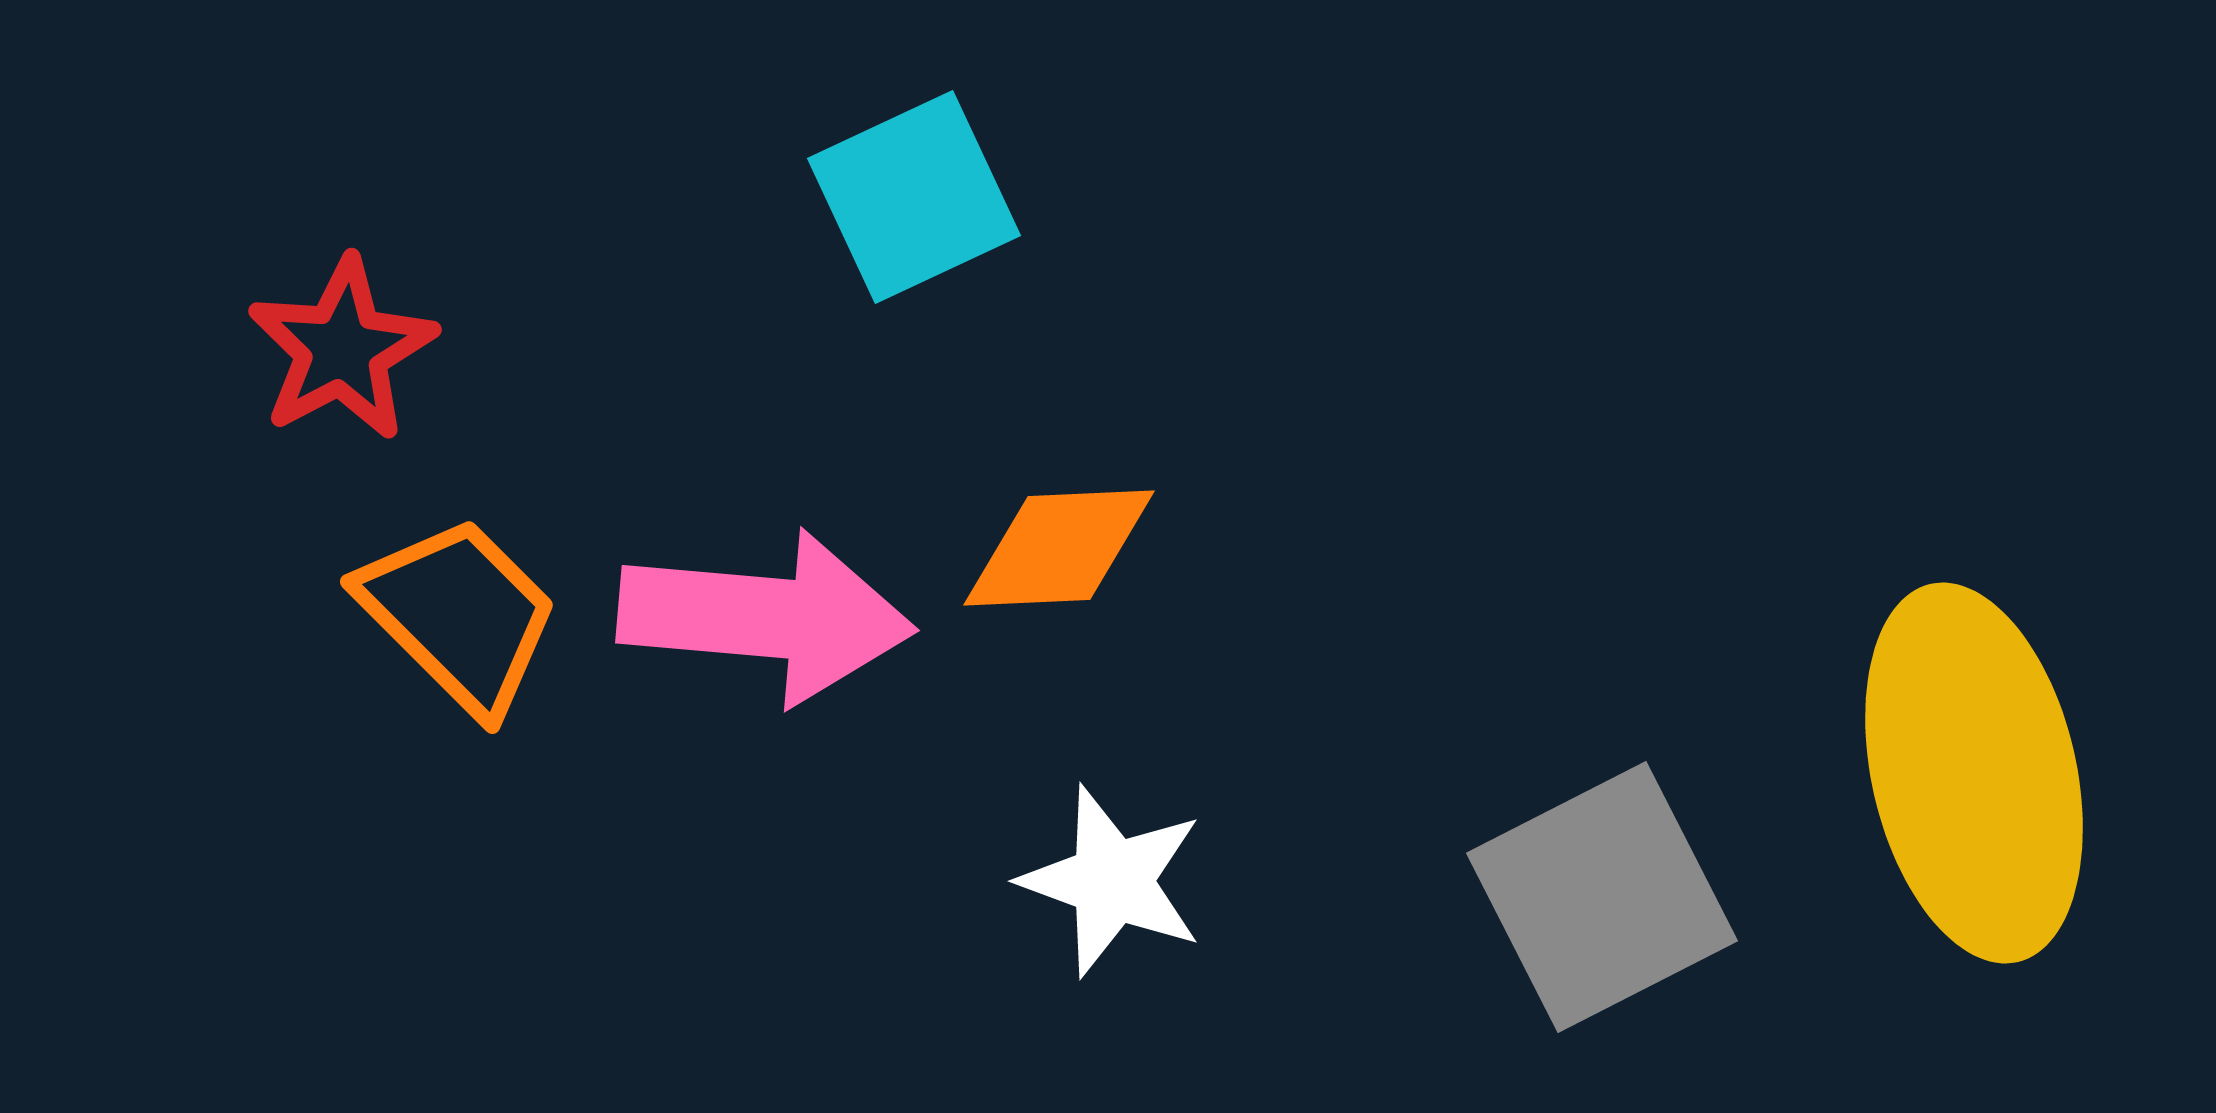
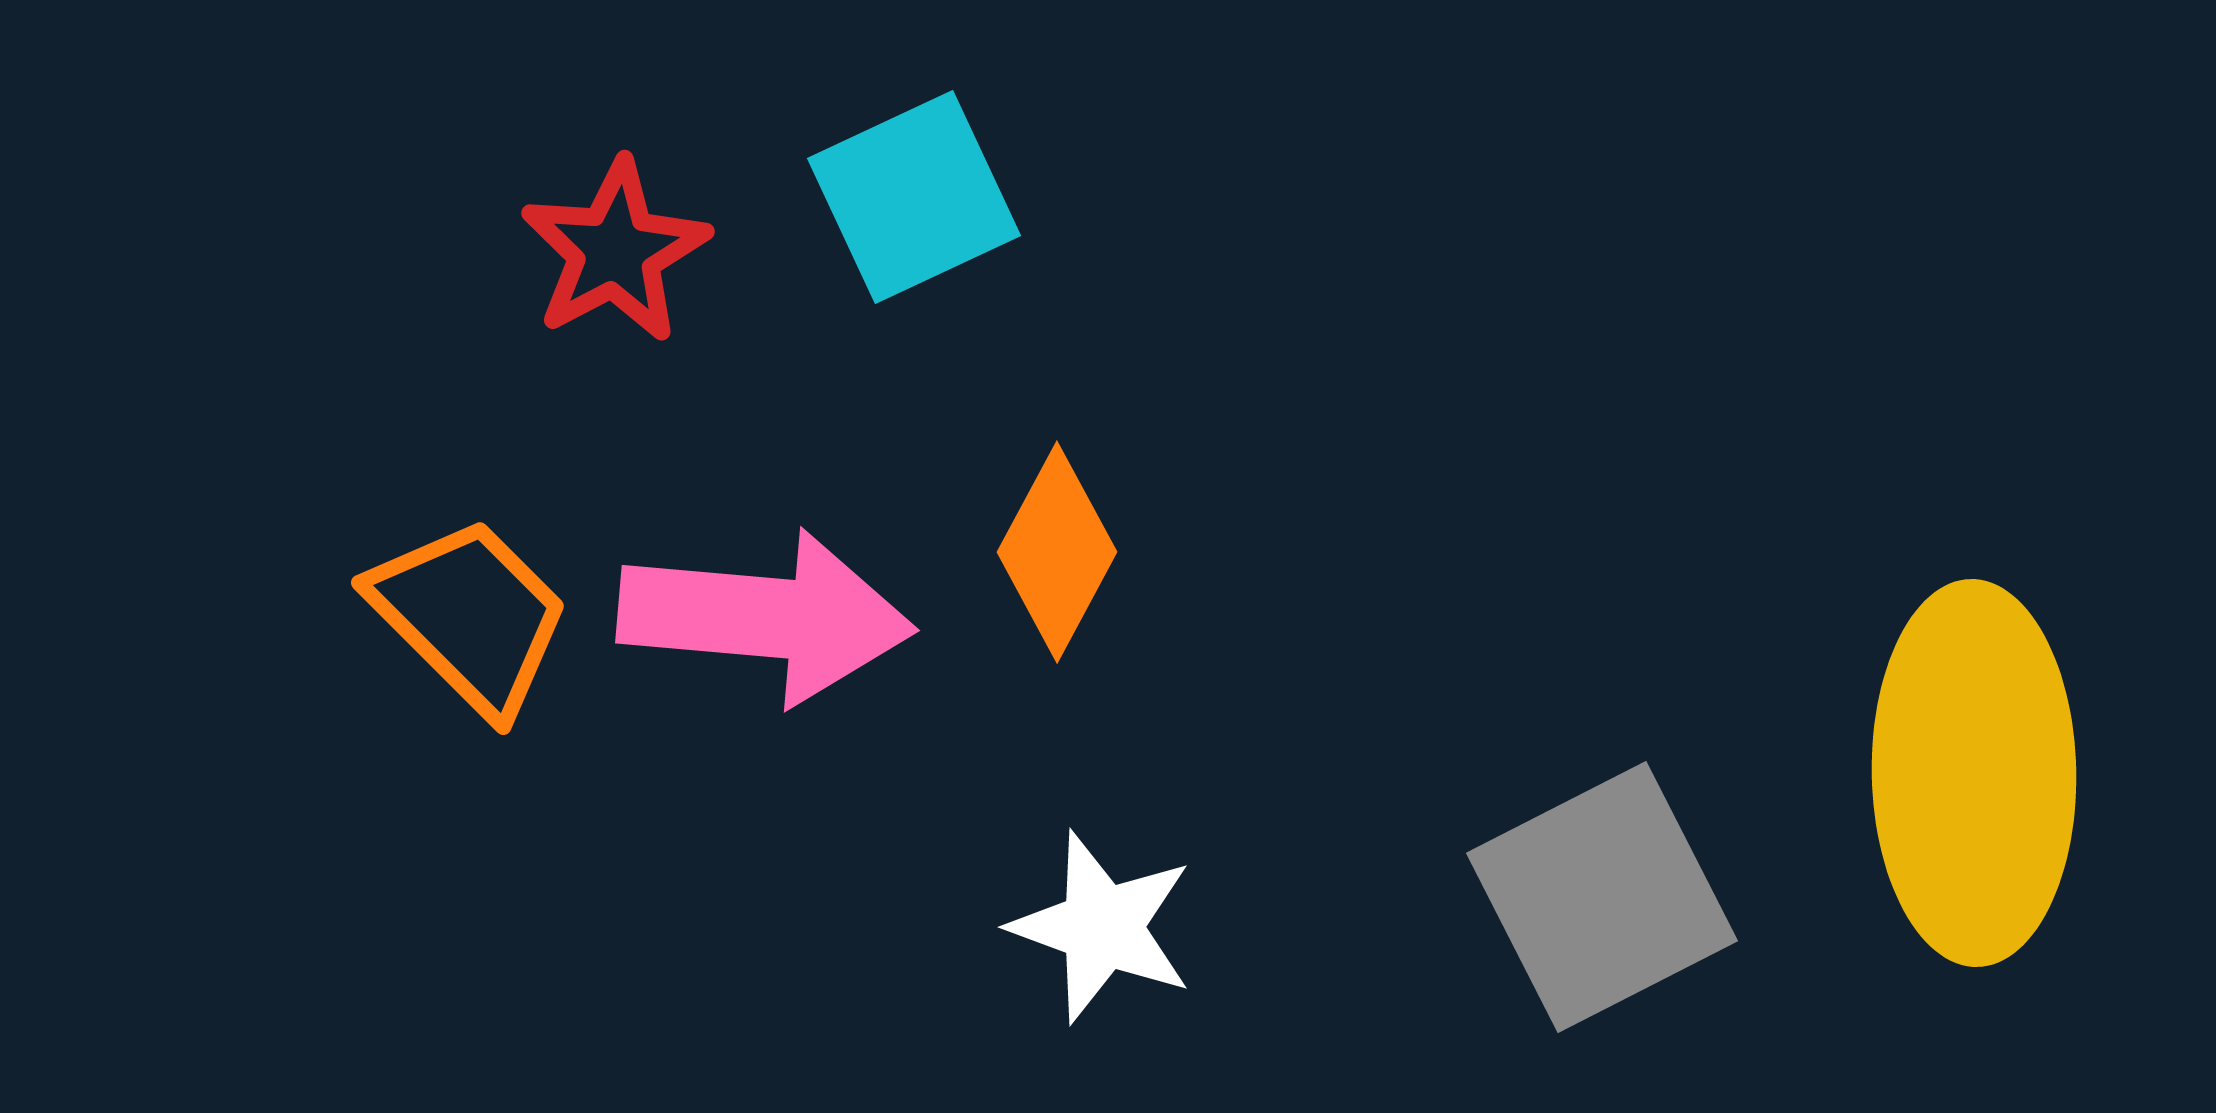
red star: moved 273 px right, 98 px up
orange diamond: moved 2 px left, 4 px down; rotated 59 degrees counterclockwise
orange trapezoid: moved 11 px right, 1 px down
yellow ellipse: rotated 12 degrees clockwise
white star: moved 10 px left, 46 px down
